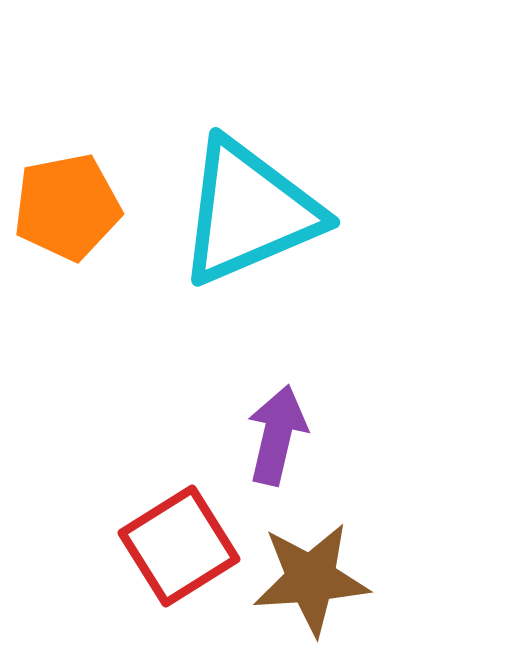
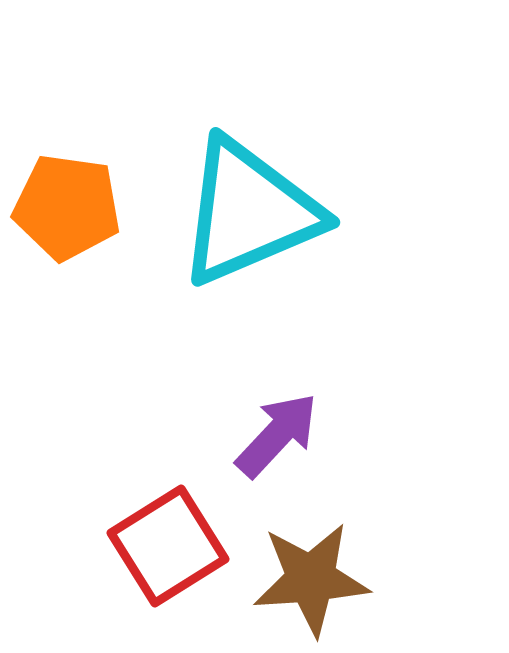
orange pentagon: rotated 19 degrees clockwise
purple arrow: rotated 30 degrees clockwise
red square: moved 11 px left
